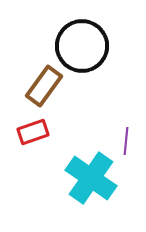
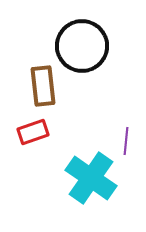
brown rectangle: moved 1 px left; rotated 42 degrees counterclockwise
